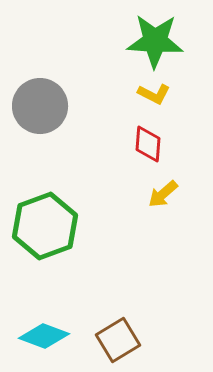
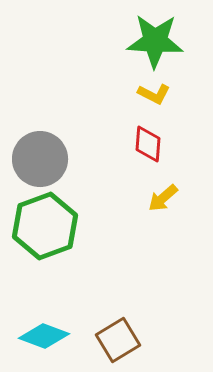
gray circle: moved 53 px down
yellow arrow: moved 4 px down
